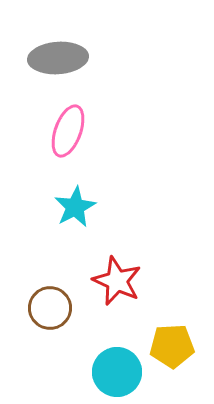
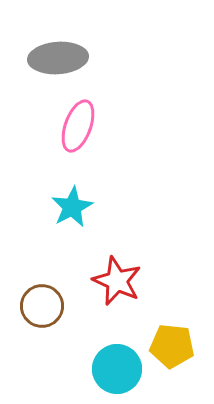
pink ellipse: moved 10 px right, 5 px up
cyan star: moved 3 px left
brown circle: moved 8 px left, 2 px up
yellow pentagon: rotated 9 degrees clockwise
cyan circle: moved 3 px up
